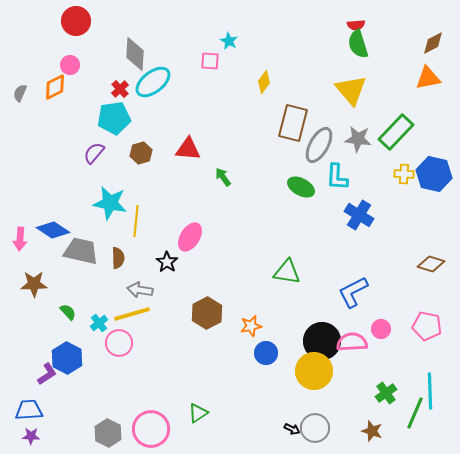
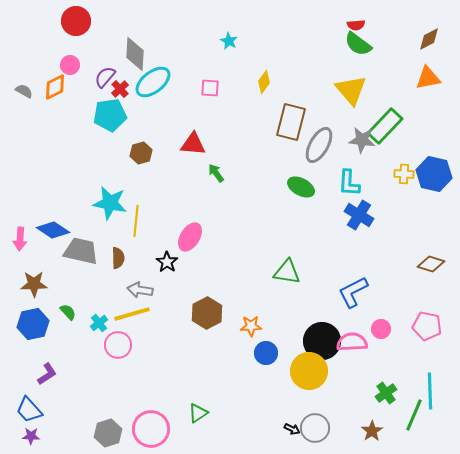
brown diamond at (433, 43): moved 4 px left, 4 px up
green semicircle at (358, 44): rotated 36 degrees counterclockwise
pink square at (210, 61): moved 27 px down
gray semicircle at (20, 93): moved 4 px right, 2 px up; rotated 96 degrees clockwise
cyan pentagon at (114, 118): moved 4 px left, 3 px up
brown rectangle at (293, 123): moved 2 px left, 1 px up
green rectangle at (396, 132): moved 11 px left, 6 px up
gray star at (358, 139): moved 4 px right, 1 px down
red triangle at (188, 149): moved 5 px right, 5 px up
purple semicircle at (94, 153): moved 11 px right, 76 px up
green arrow at (223, 177): moved 7 px left, 4 px up
cyan L-shape at (337, 177): moved 12 px right, 6 px down
orange star at (251, 326): rotated 10 degrees clockwise
pink circle at (119, 343): moved 1 px left, 2 px down
blue hexagon at (67, 358): moved 34 px left, 34 px up; rotated 20 degrees clockwise
yellow circle at (314, 371): moved 5 px left
blue trapezoid at (29, 410): rotated 128 degrees counterclockwise
green line at (415, 413): moved 1 px left, 2 px down
brown star at (372, 431): rotated 20 degrees clockwise
gray hexagon at (108, 433): rotated 16 degrees clockwise
